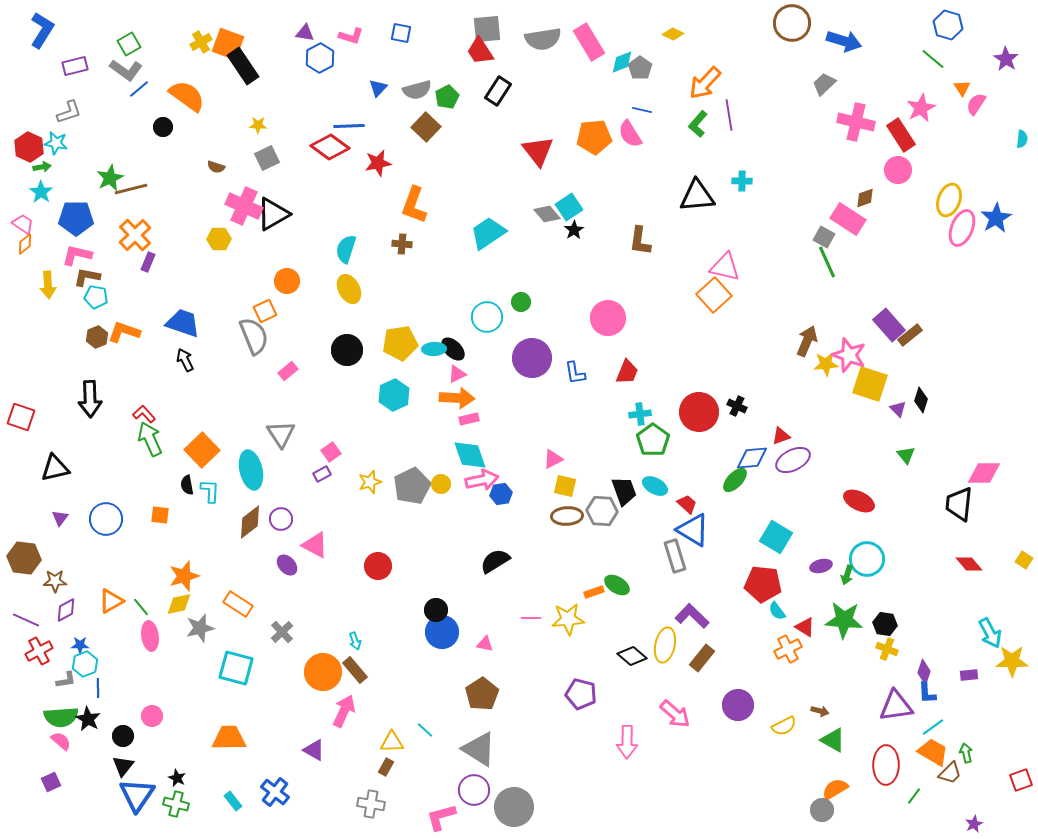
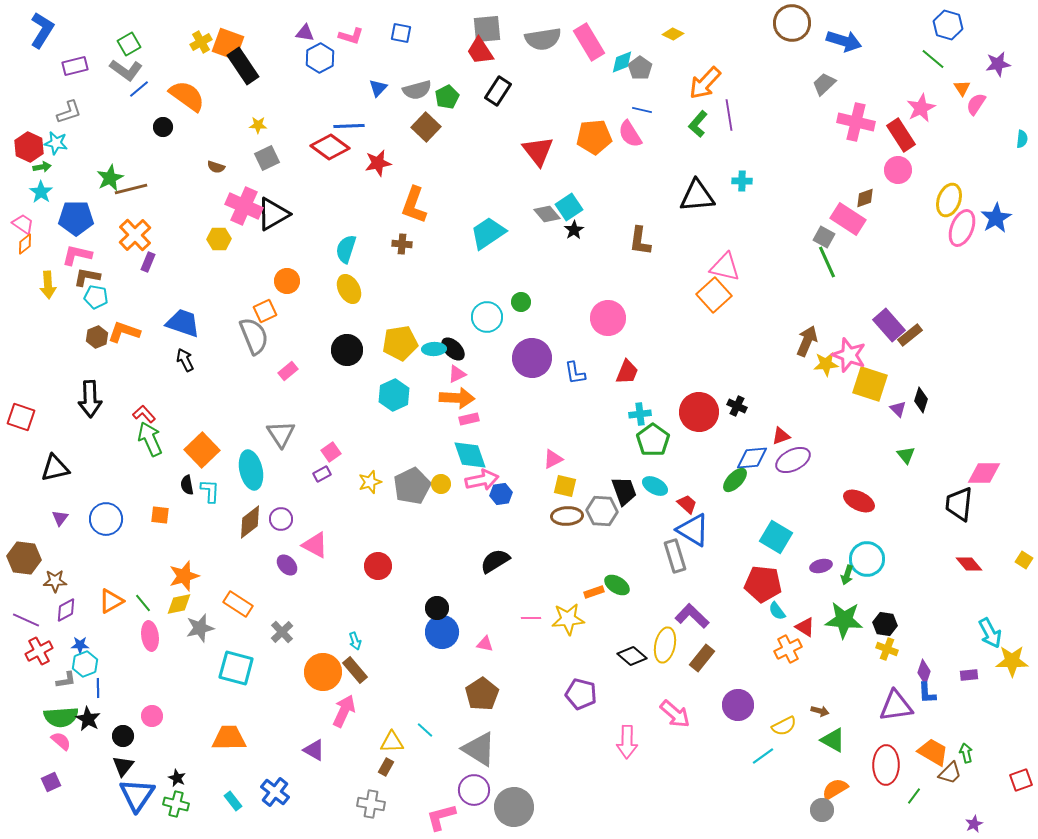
purple star at (1006, 59): moved 8 px left, 5 px down; rotated 30 degrees clockwise
green line at (141, 607): moved 2 px right, 4 px up
black circle at (436, 610): moved 1 px right, 2 px up
cyan line at (933, 727): moved 170 px left, 29 px down
